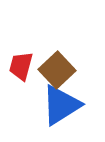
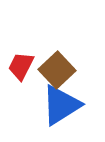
red trapezoid: rotated 12 degrees clockwise
